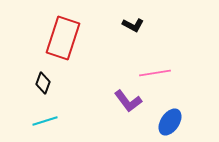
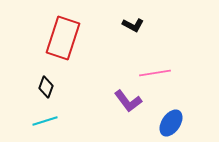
black diamond: moved 3 px right, 4 px down
blue ellipse: moved 1 px right, 1 px down
